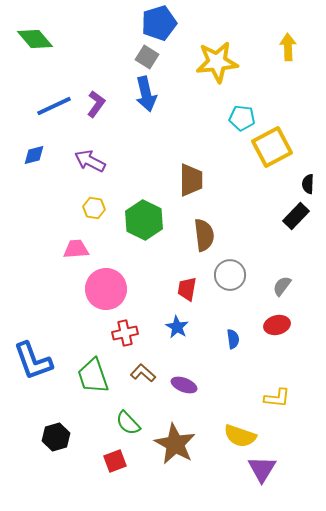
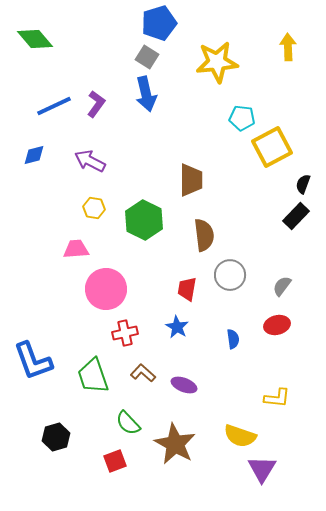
black semicircle: moved 5 px left; rotated 18 degrees clockwise
